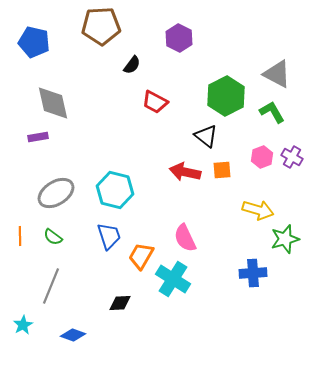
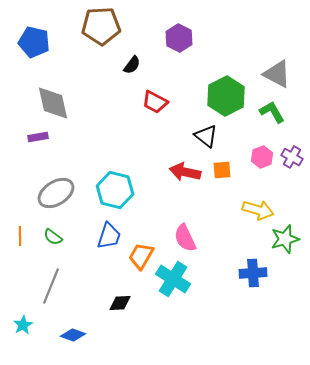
blue trapezoid: rotated 36 degrees clockwise
